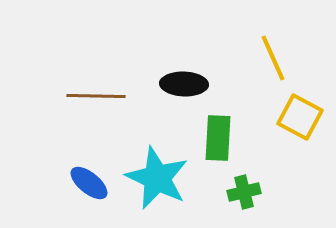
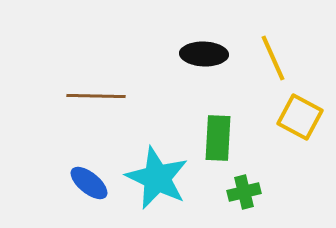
black ellipse: moved 20 px right, 30 px up
